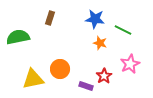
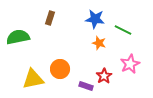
orange star: moved 1 px left
